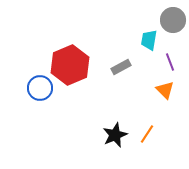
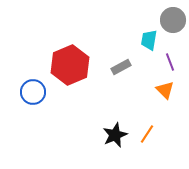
blue circle: moved 7 px left, 4 px down
